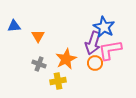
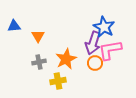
gray cross: moved 2 px up; rotated 32 degrees counterclockwise
